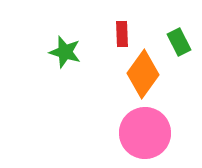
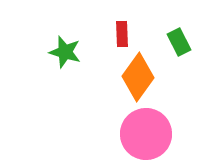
orange diamond: moved 5 px left, 3 px down
pink circle: moved 1 px right, 1 px down
